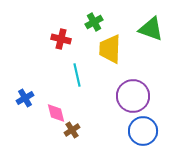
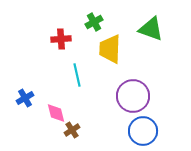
red cross: rotated 18 degrees counterclockwise
